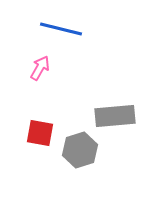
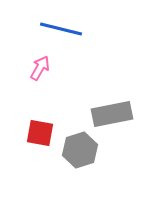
gray rectangle: moved 3 px left, 2 px up; rotated 6 degrees counterclockwise
